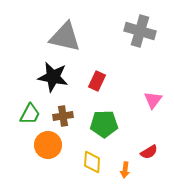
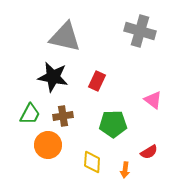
pink triangle: rotated 30 degrees counterclockwise
green pentagon: moved 9 px right
